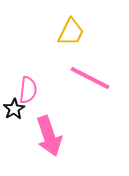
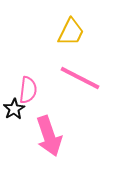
pink line: moved 10 px left
